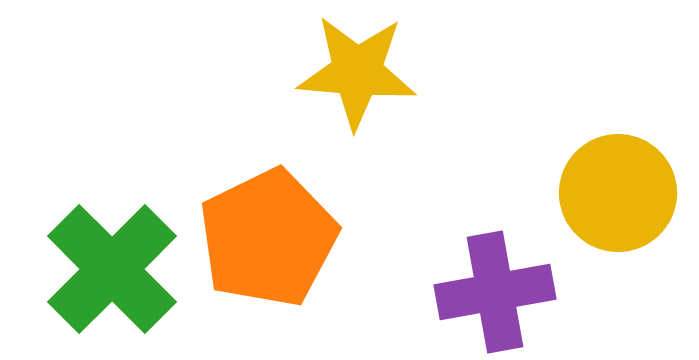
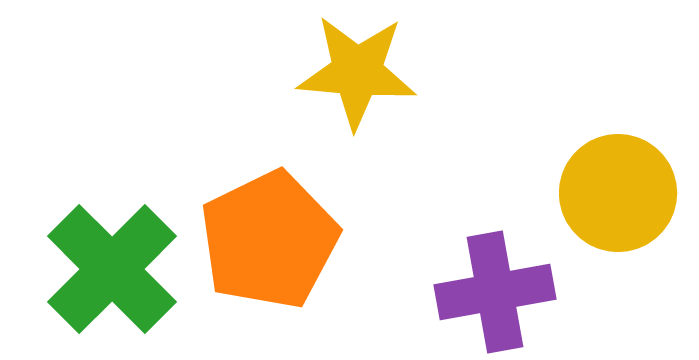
orange pentagon: moved 1 px right, 2 px down
